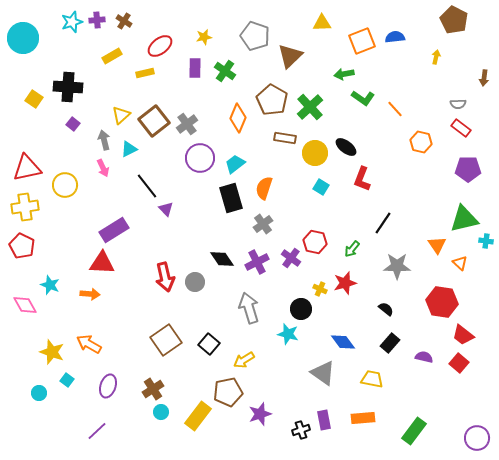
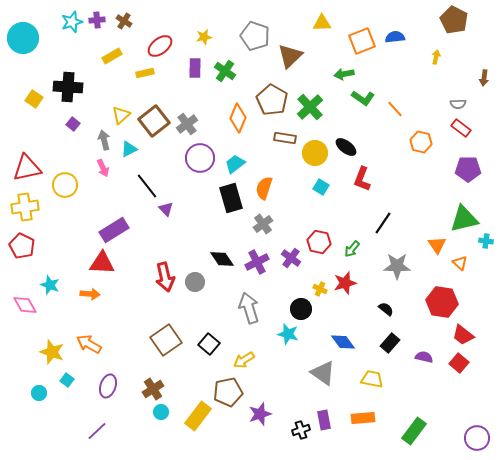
red hexagon at (315, 242): moved 4 px right
